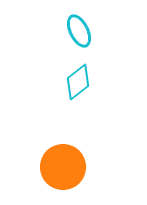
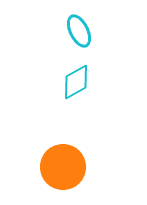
cyan diamond: moved 2 px left; rotated 9 degrees clockwise
